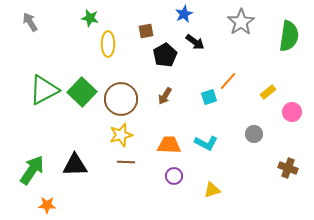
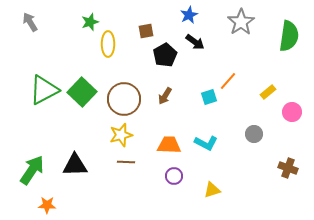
blue star: moved 5 px right, 1 px down
green star: moved 4 px down; rotated 30 degrees counterclockwise
brown circle: moved 3 px right
